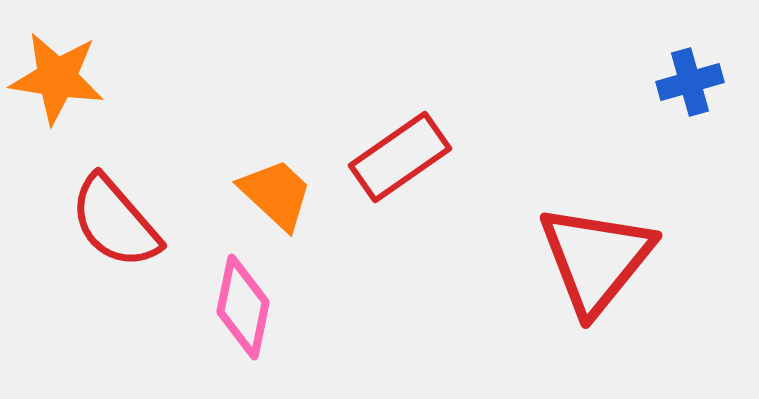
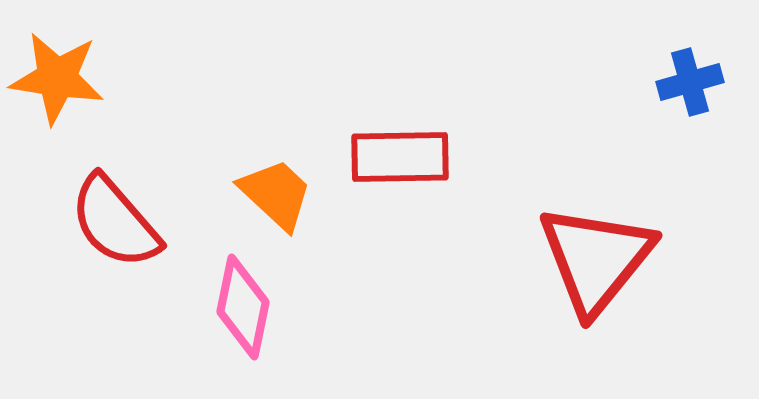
red rectangle: rotated 34 degrees clockwise
